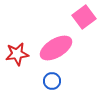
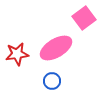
pink square: moved 1 px down
